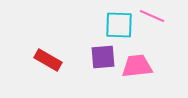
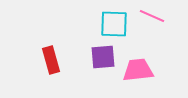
cyan square: moved 5 px left, 1 px up
red rectangle: moved 3 px right; rotated 44 degrees clockwise
pink trapezoid: moved 1 px right, 4 px down
